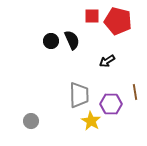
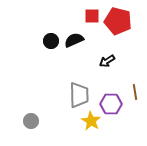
black semicircle: moved 2 px right; rotated 90 degrees counterclockwise
